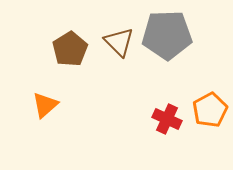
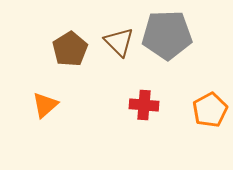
red cross: moved 23 px left, 14 px up; rotated 20 degrees counterclockwise
